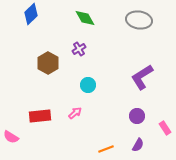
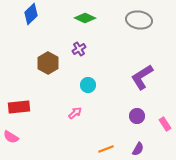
green diamond: rotated 35 degrees counterclockwise
red rectangle: moved 21 px left, 9 px up
pink rectangle: moved 4 px up
purple semicircle: moved 4 px down
